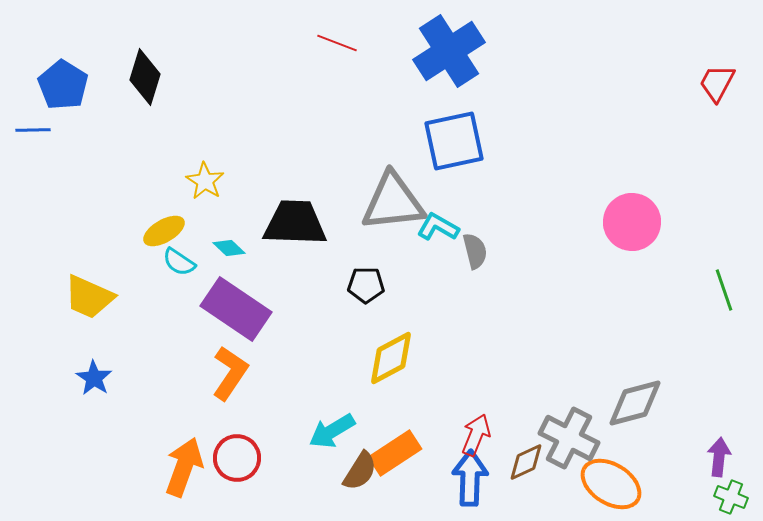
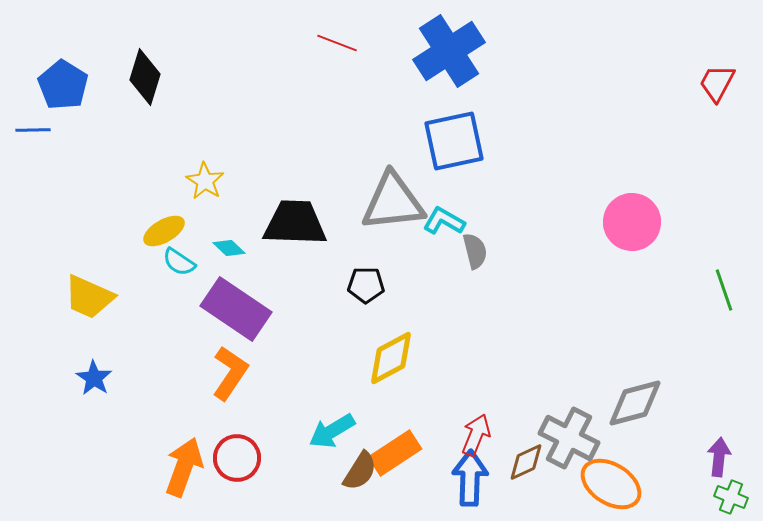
cyan L-shape: moved 6 px right, 6 px up
